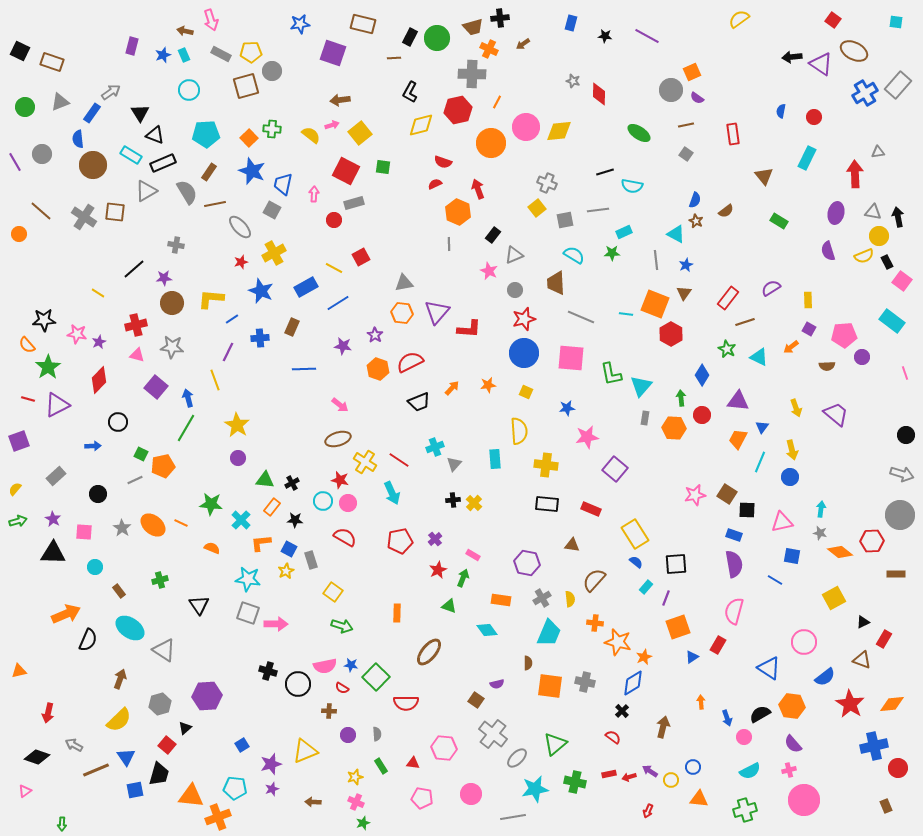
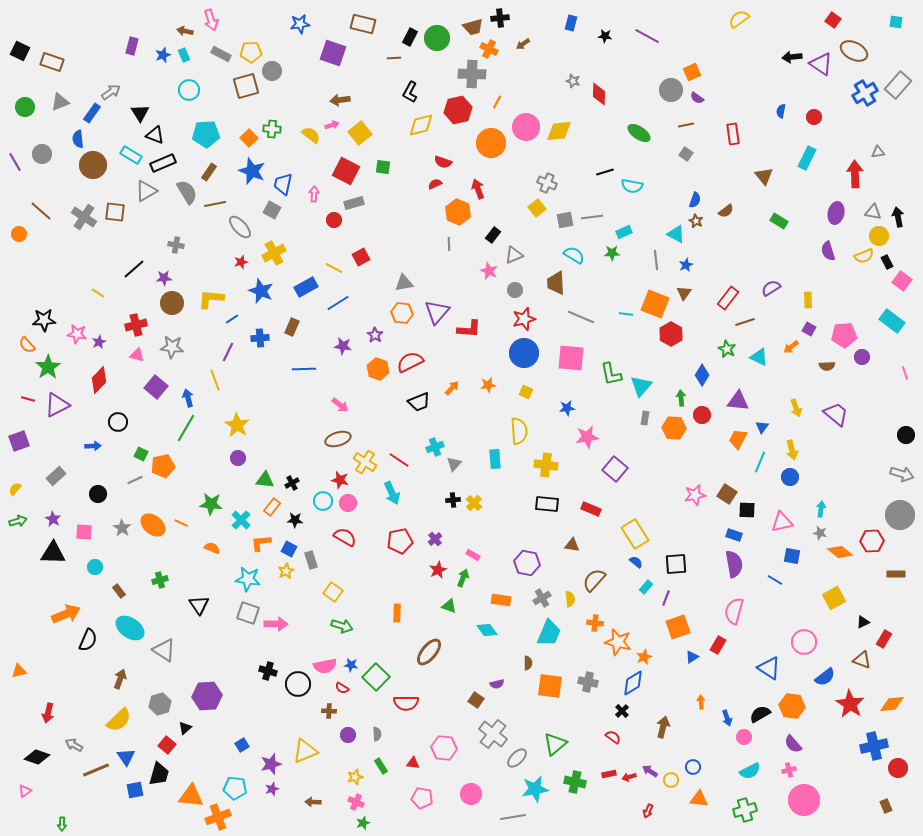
gray line at (598, 210): moved 6 px left, 7 px down
gray cross at (585, 682): moved 3 px right
